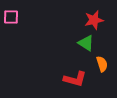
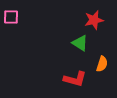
green triangle: moved 6 px left
orange semicircle: rotated 35 degrees clockwise
